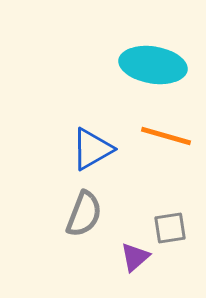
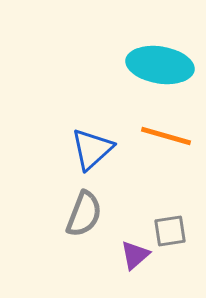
cyan ellipse: moved 7 px right
blue triangle: rotated 12 degrees counterclockwise
gray square: moved 3 px down
purple triangle: moved 2 px up
